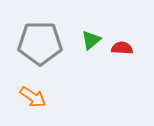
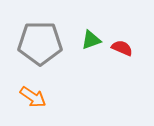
green triangle: rotated 20 degrees clockwise
red semicircle: rotated 20 degrees clockwise
